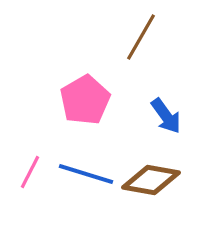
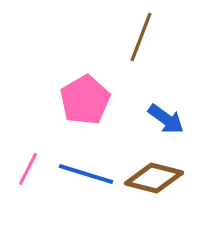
brown line: rotated 9 degrees counterclockwise
blue arrow: moved 3 px down; rotated 18 degrees counterclockwise
pink line: moved 2 px left, 3 px up
brown diamond: moved 3 px right, 2 px up; rotated 4 degrees clockwise
